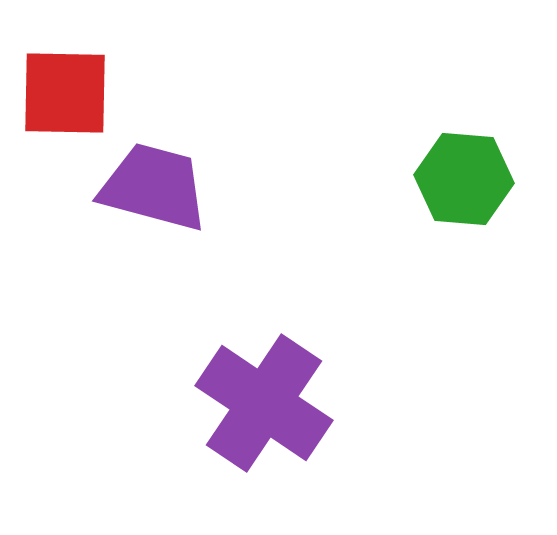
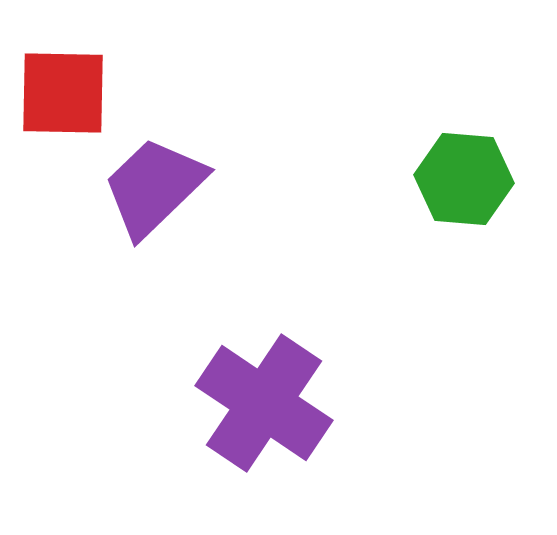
red square: moved 2 px left
purple trapezoid: rotated 59 degrees counterclockwise
